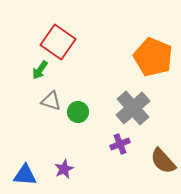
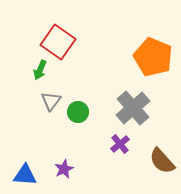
green arrow: rotated 12 degrees counterclockwise
gray triangle: rotated 50 degrees clockwise
purple cross: rotated 18 degrees counterclockwise
brown semicircle: moved 1 px left
